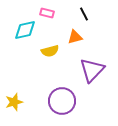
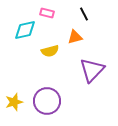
purple circle: moved 15 px left
